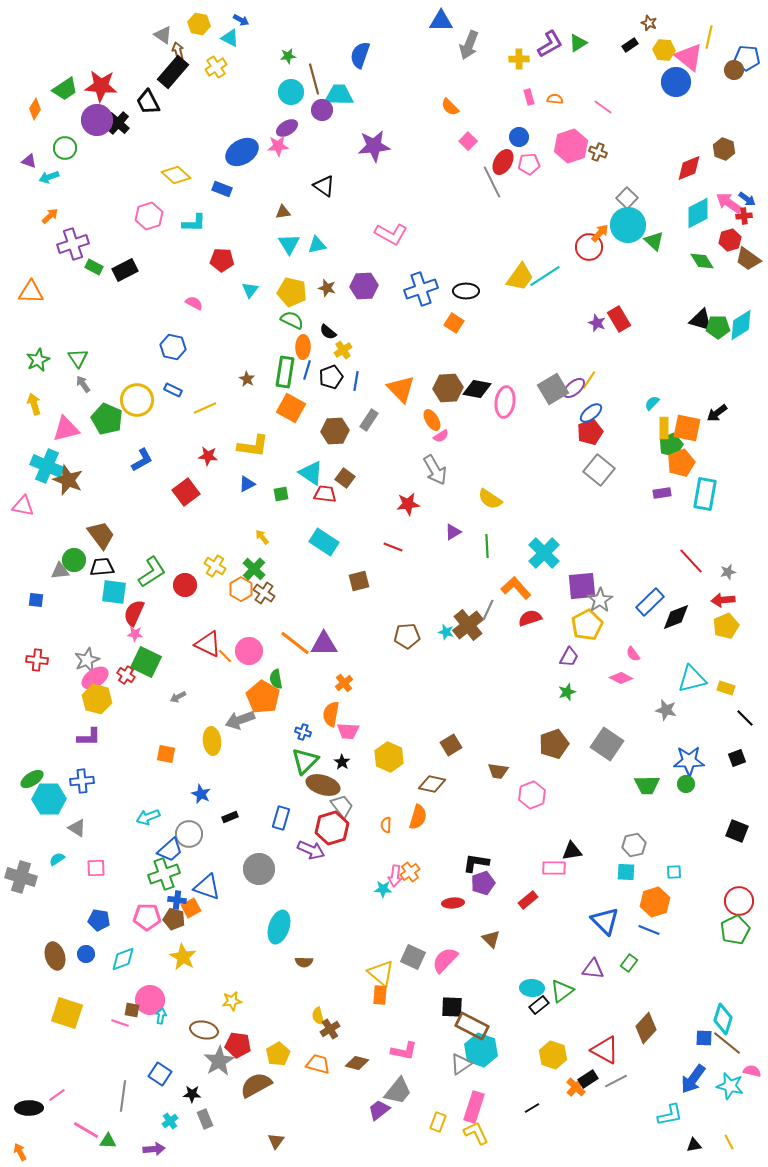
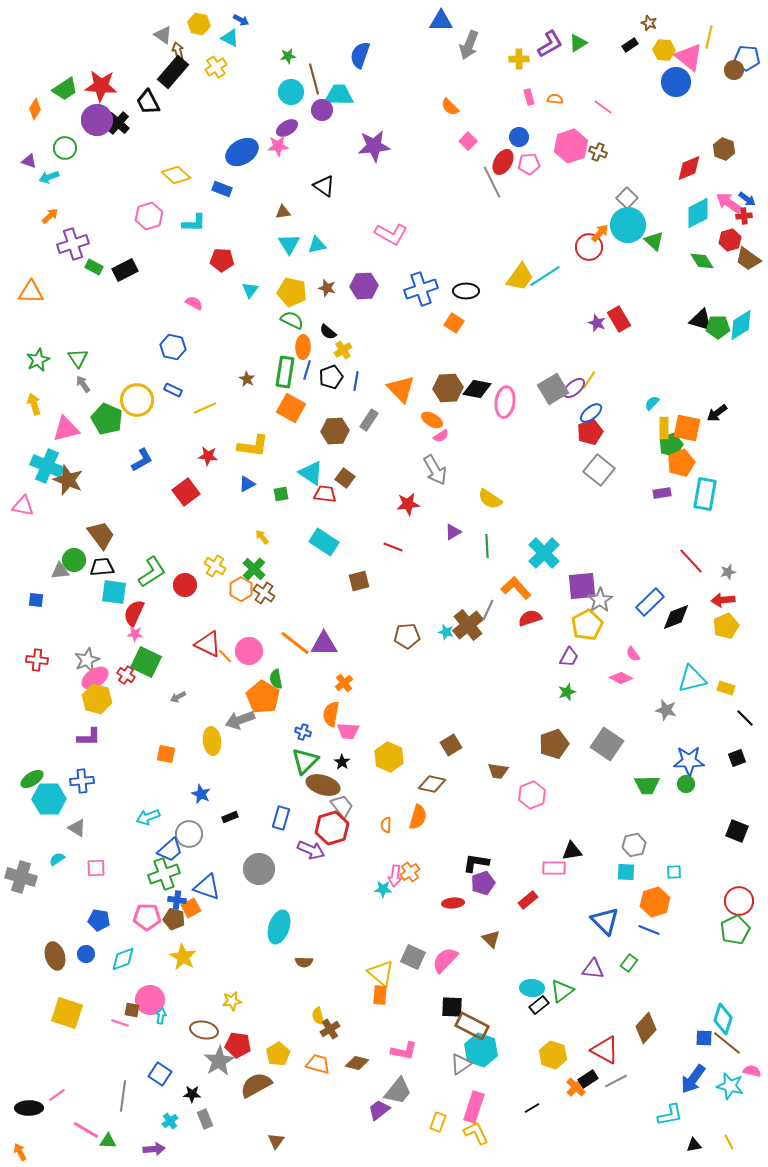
orange ellipse at (432, 420): rotated 30 degrees counterclockwise
